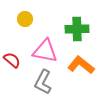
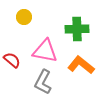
yellow circle: moved 1 px left, 2 px up
